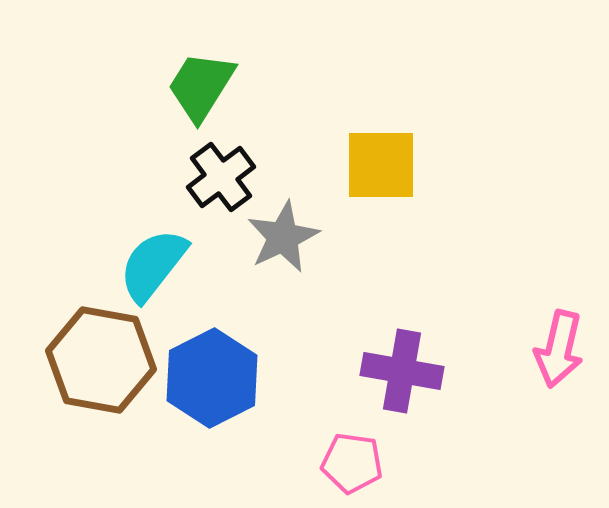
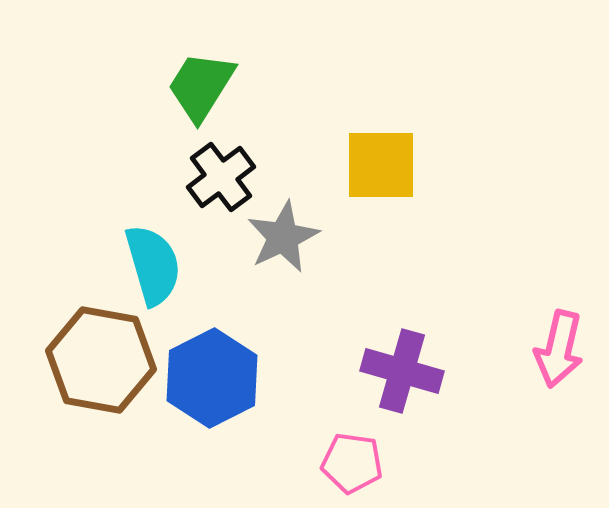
cyan semicircle: rotated 126 degrees clockwise
purple cross: rotated 6 degrees clockwise
